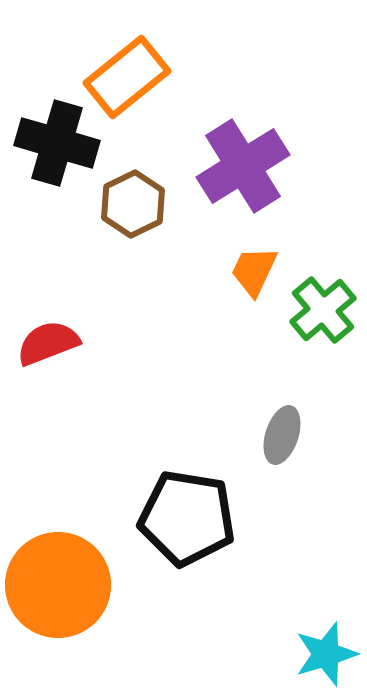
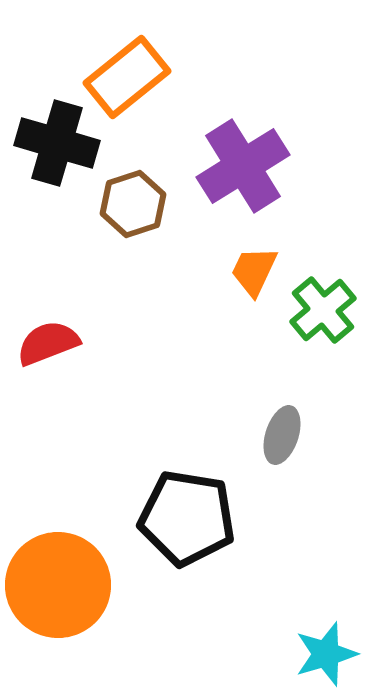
brown hexagon: rotated 8 degrees clockwise
